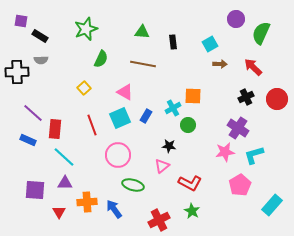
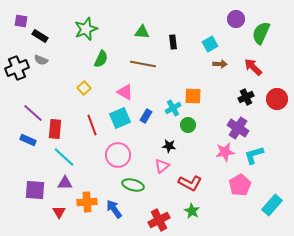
gray semicircle at (41, 60): rotated 24 degrees clockwise
black cross at (17, 72): moved 4 px up; rotated 20 degrees counterclockwise
